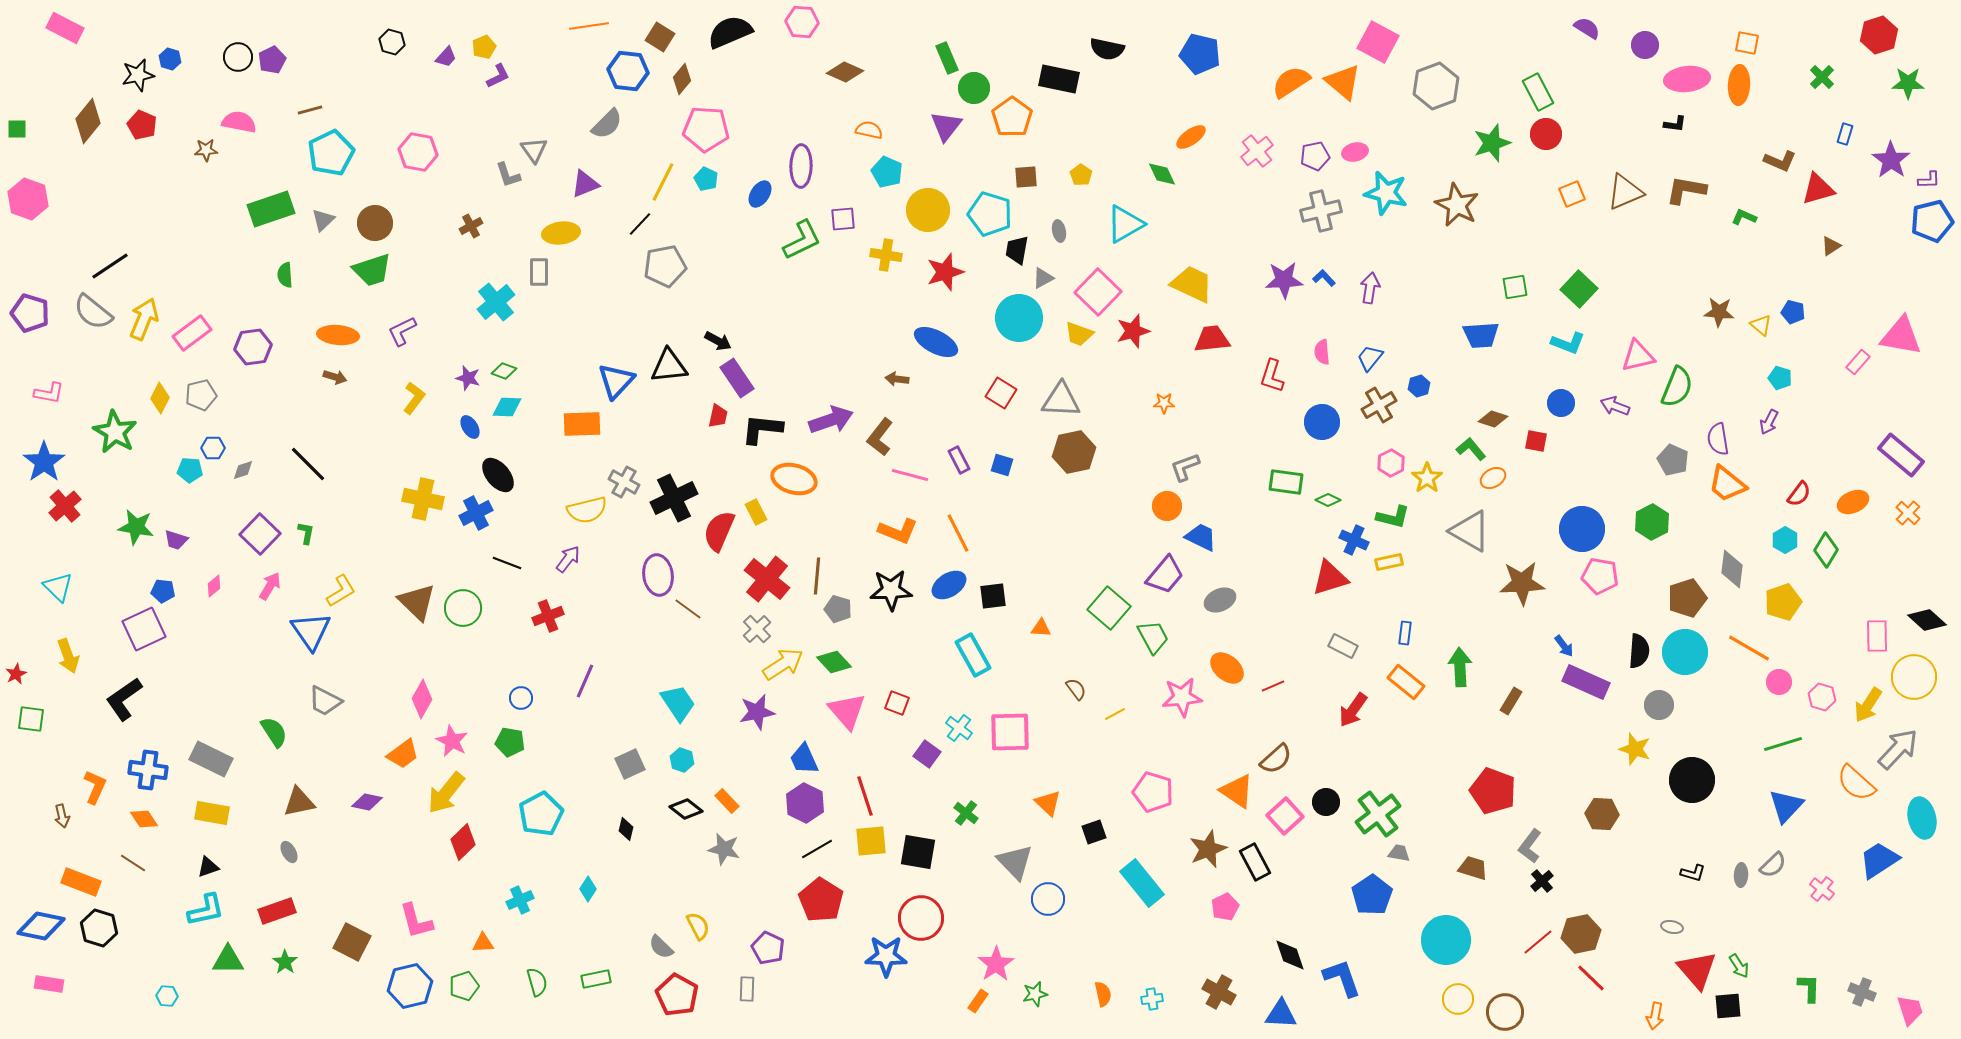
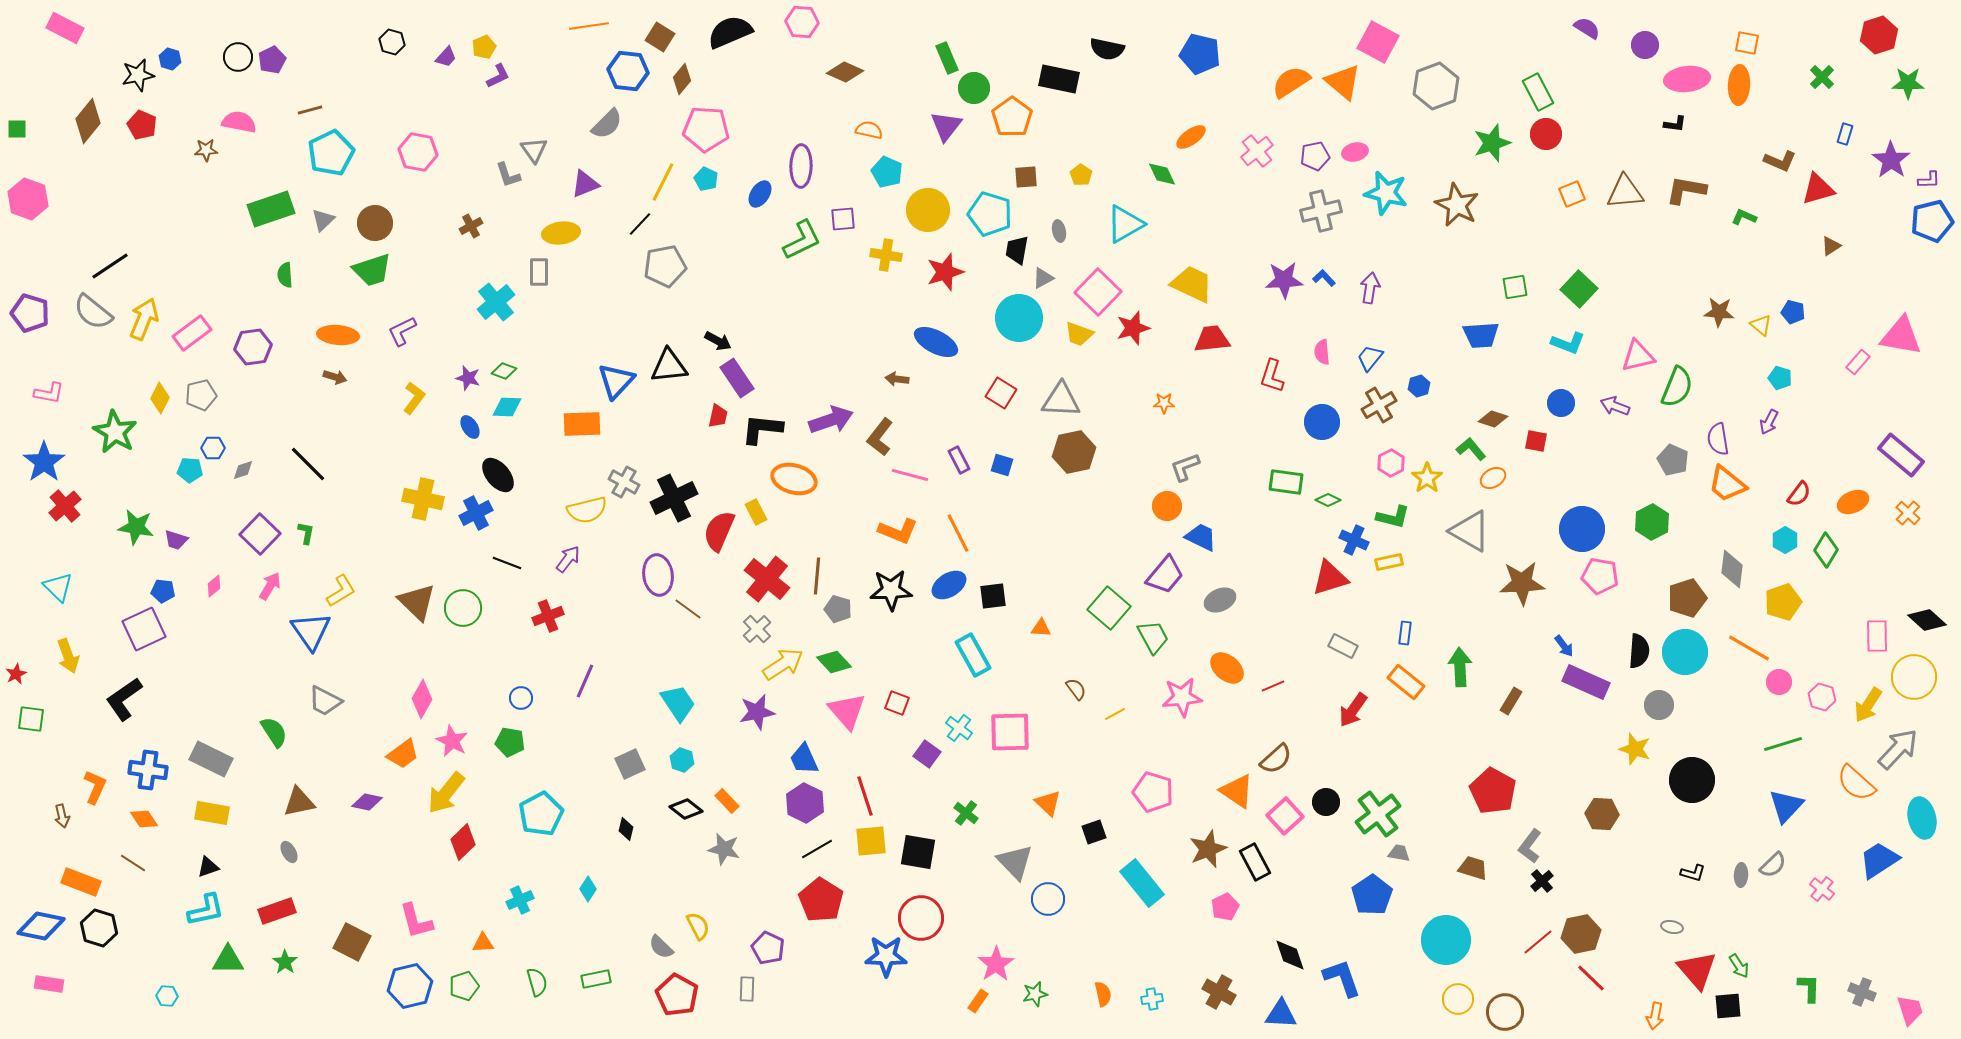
brown triangle at (1625, 192): rotated 18 degrees clockwise
red star at (1133, 331): moved 3 px up
red pentagon at (1493, 791): rotated 9 degrees clockwise
